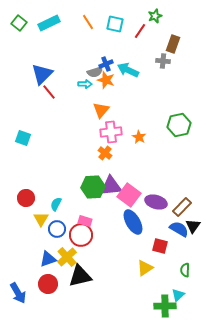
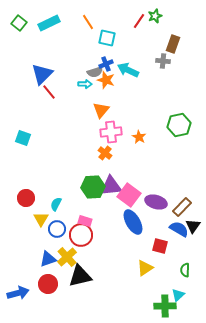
cyan square at (115, 24): moved 8 px left, 14 px down
red line at (140, 31): moved 1 px left, 10 px up
blue arrow at (18, 293): rotated 75 degrees counterclockwise
